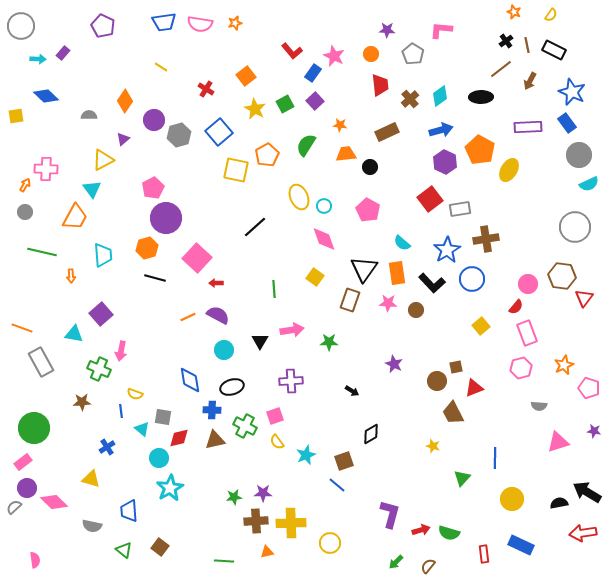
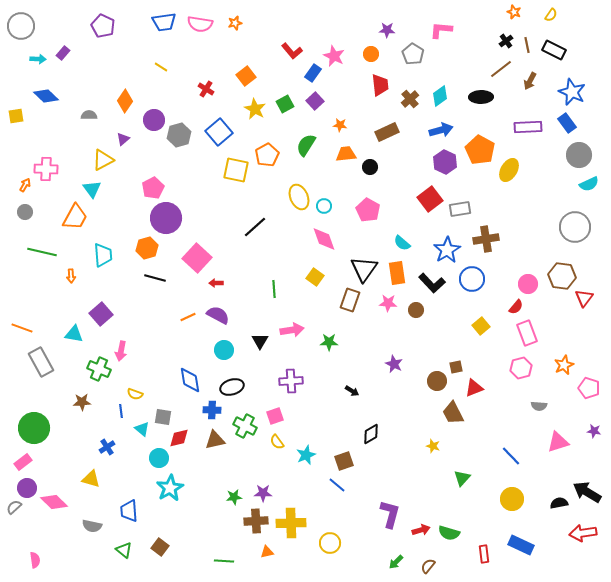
blue line at (495, 458): moved 16 px right, 2 px up; rotated 45 degrees counterclockwise
